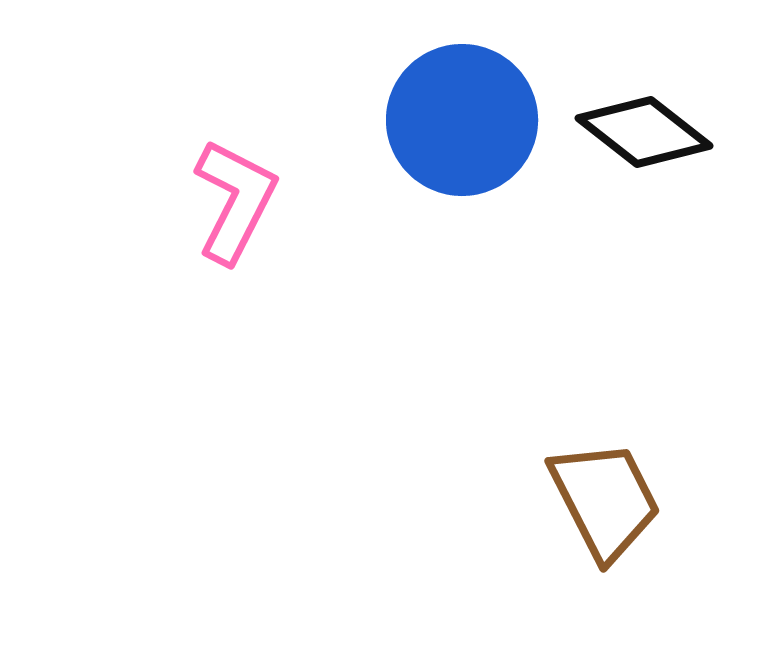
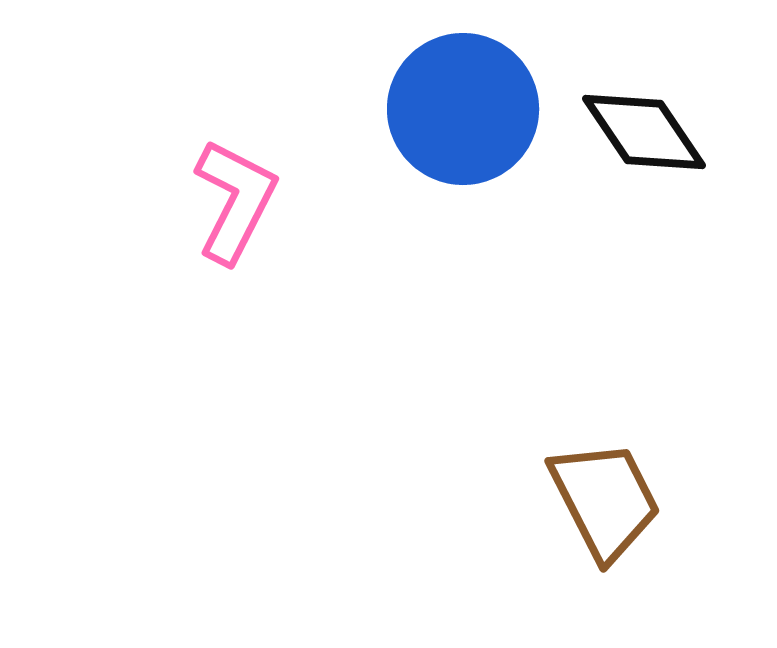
blue circle: moved 1 px right, 11 px up
black diamond: rotated 18 degrees clockwise
